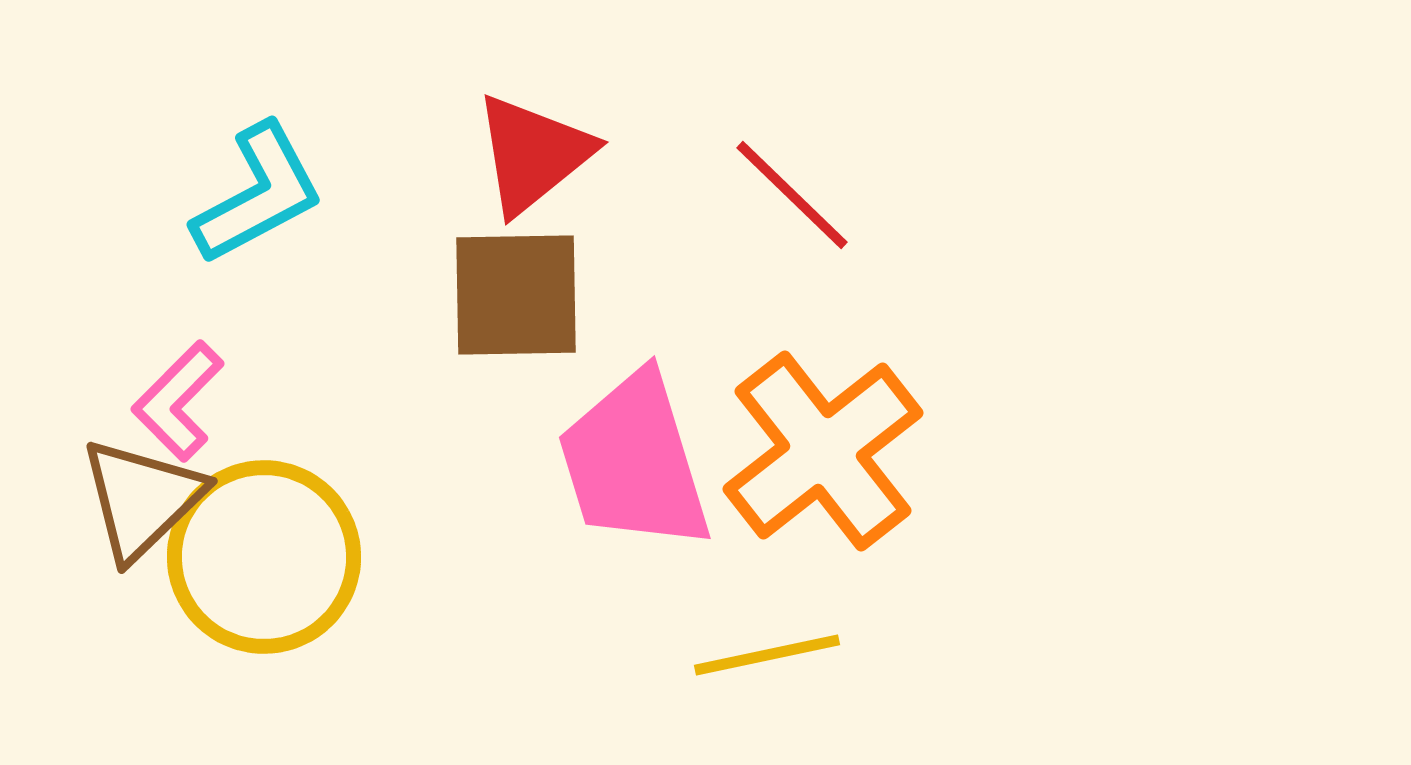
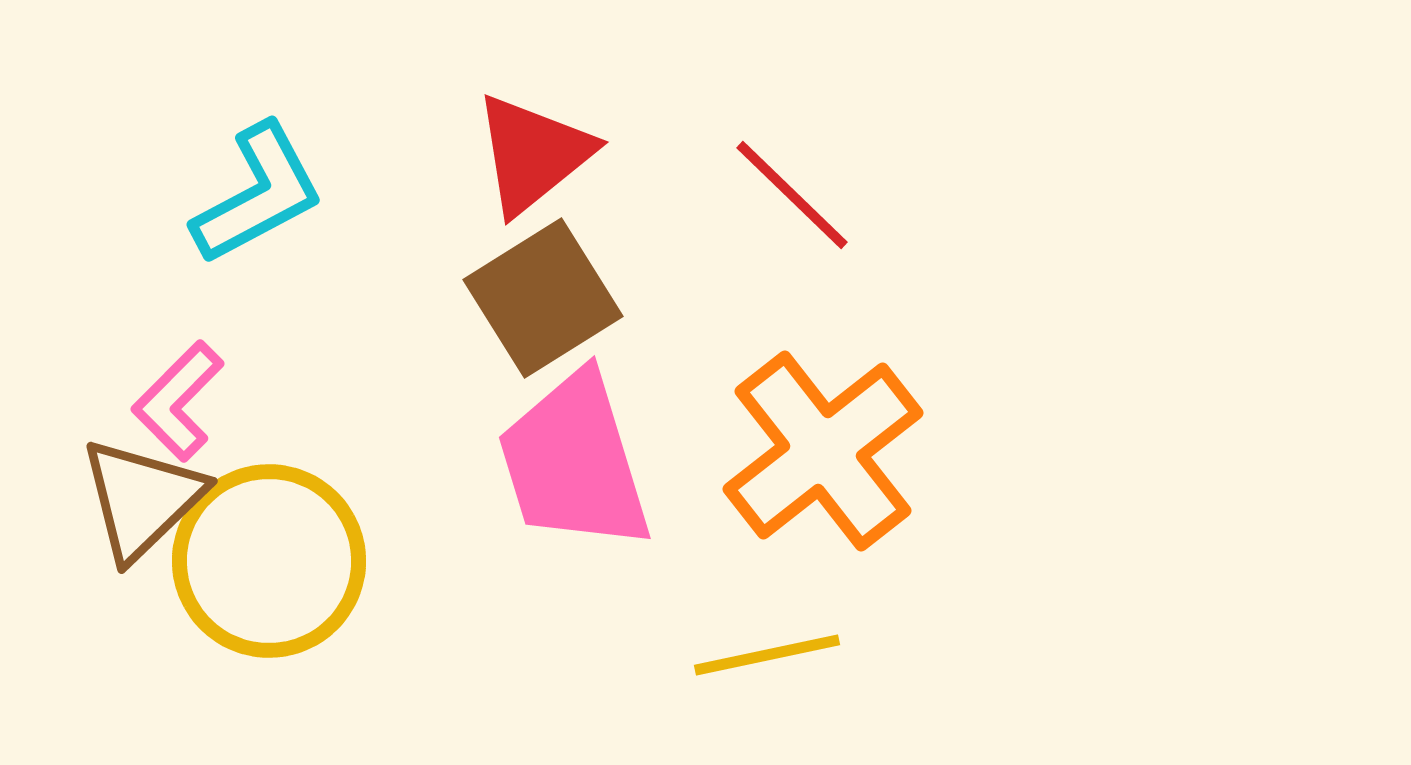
brown square: moved 27 px right, 3 px down; rotated 31 degrees counterclockwise
pink trapezoid: moved 60 px left
yellow circle: moved 5 px right, 4 px down
